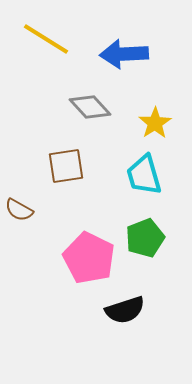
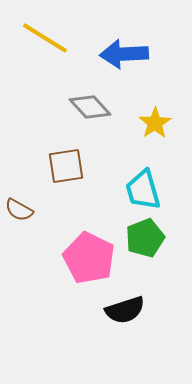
yellow line: moved 1 px left, 1 px up
cyan trapezoid: moved 1 px left, 15 px down
